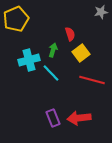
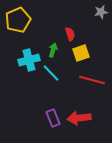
yellow pentagon: moved 2 px right, 1 px down
yellow square: rotated 18 degrees clockwise
